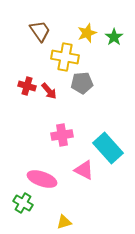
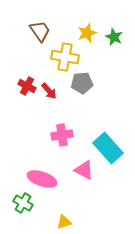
green star: rotated 12 degrees counterclockwise
red cross: rotated 12 degrees clockwise
